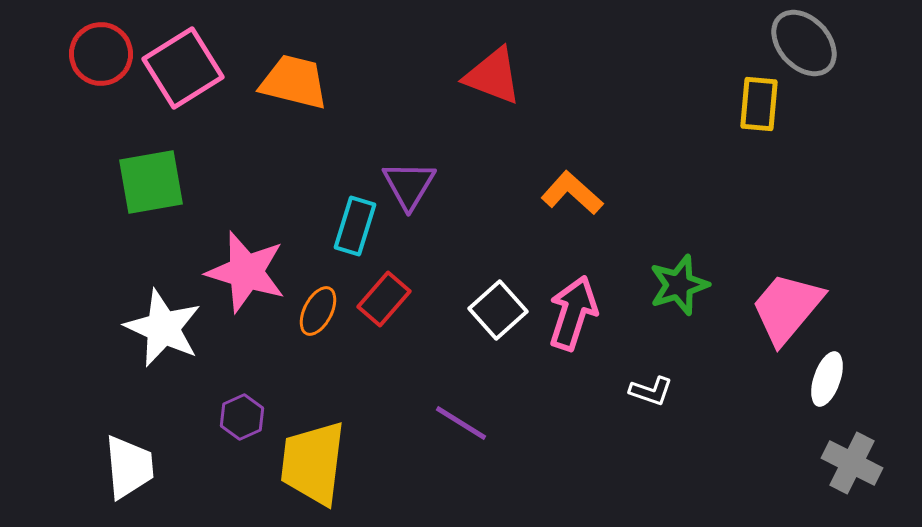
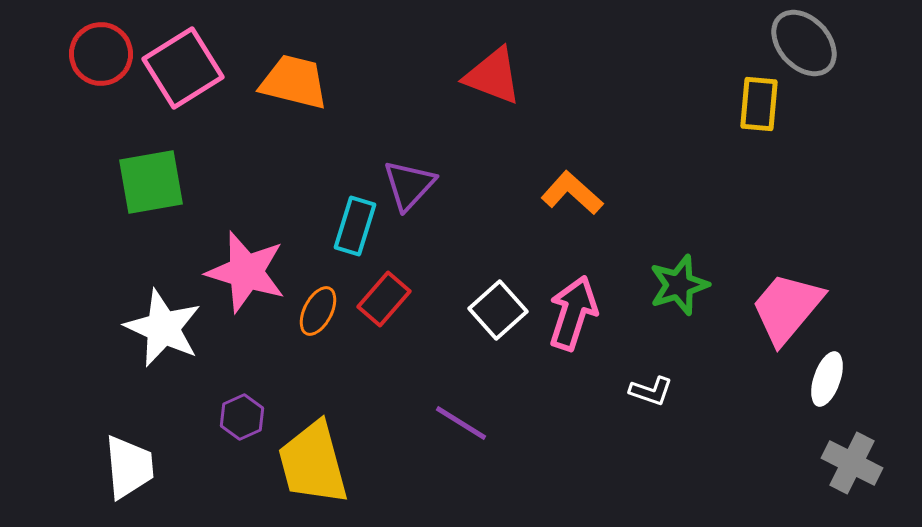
purple triangle: rotated 12 degrees clockwise
yellow trapezoid: rotated 22 degrees counterclockwise
